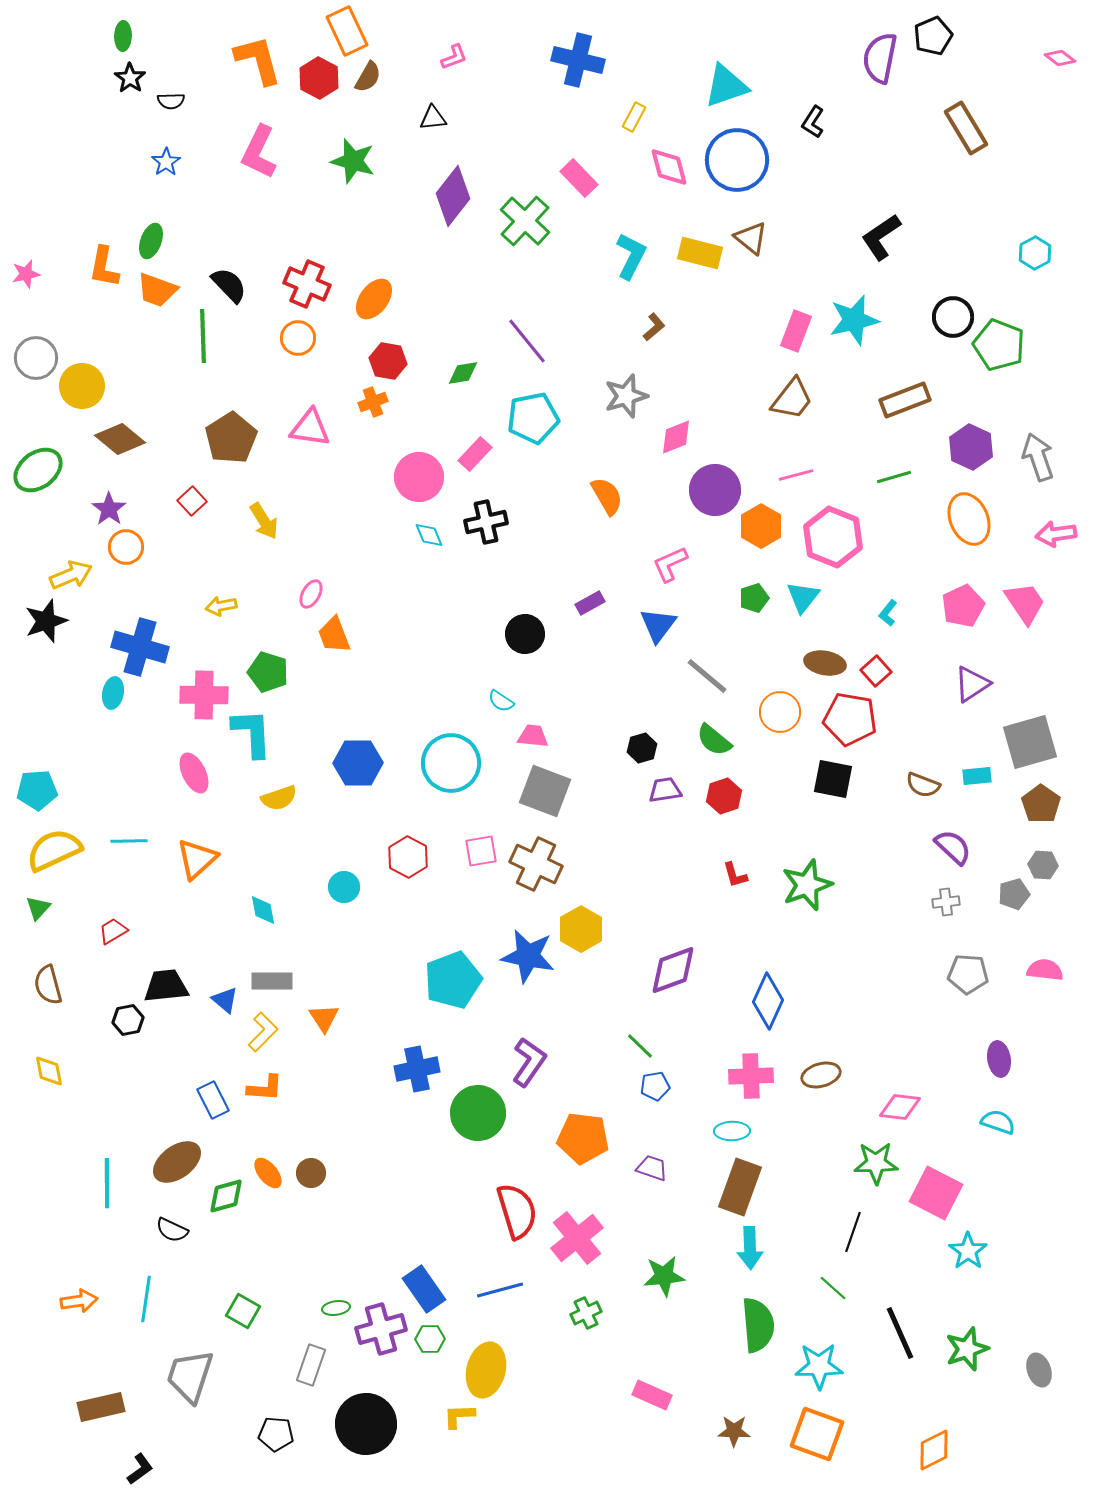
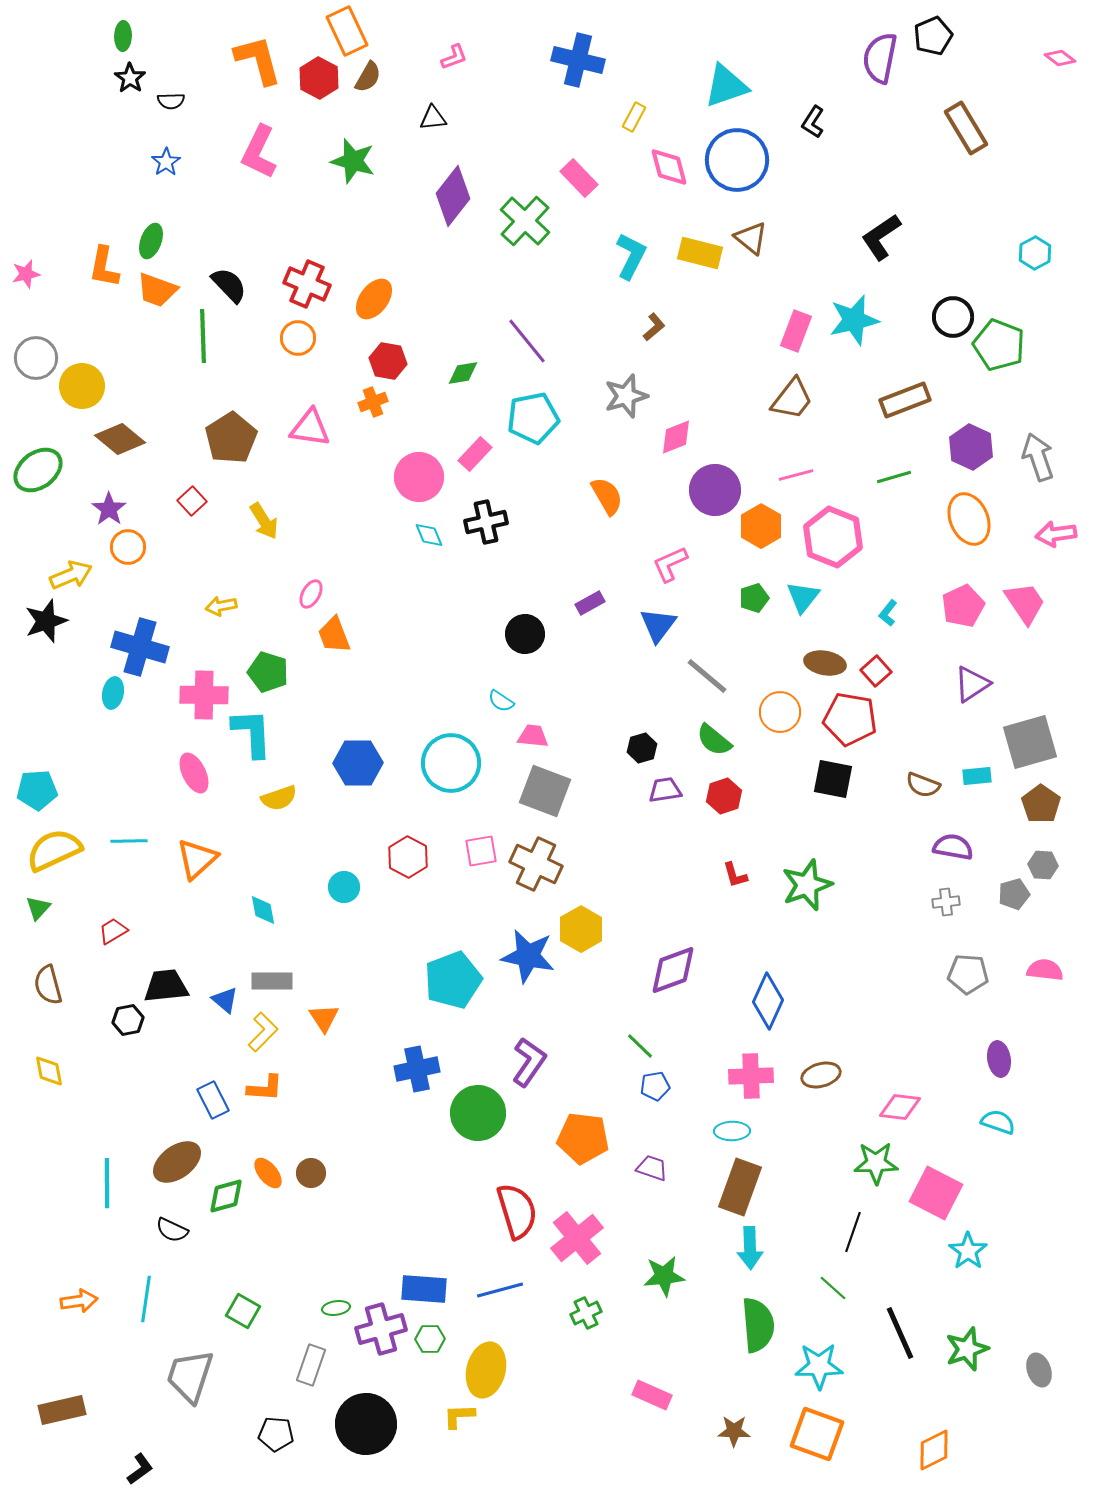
orange circle at (126, 547): moved 2 px right
purple semicircle at (953, 847): rotated 33 degrees counterclockwise
blue rectangle at (424, 1289): rotated 51 degrees counterclockwise
brown rectangle at (101, 1407): moved 39 px left, 3 px down
